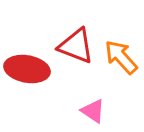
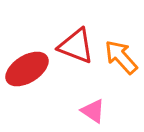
red ellipse: rotated 42 degrees counterclockwise
